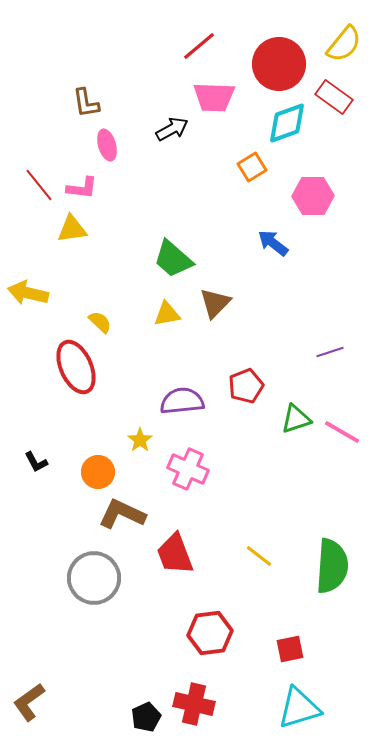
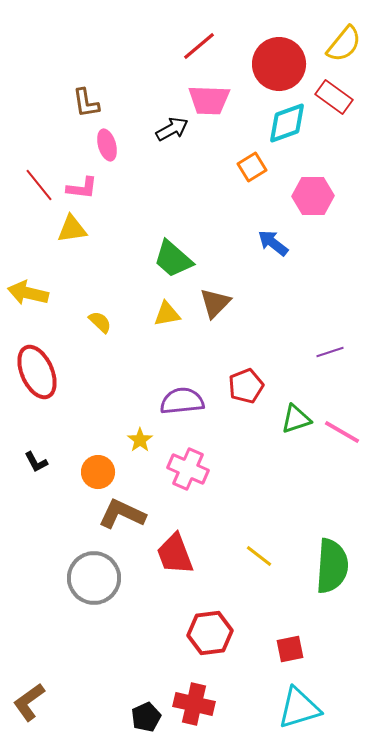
pink trapezoid at (214, 97): moved 5 px left, 3 px down
red ellipse at (76, 367): moved 39 px left, 5 px down
